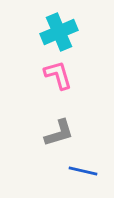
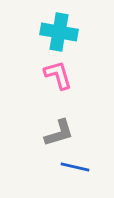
cyan cross: rotated 33 degrees clockwise
blue line: moved 8 px left, 4 px up
